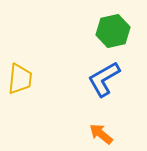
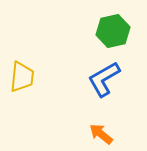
yellow trapezoid: moved 2 px right, 2 px up
